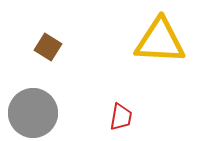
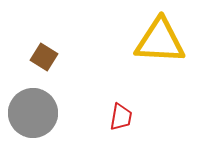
brown square: moved 4 px left, 10 px down
